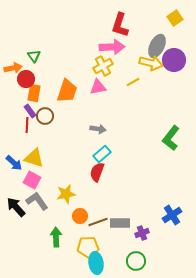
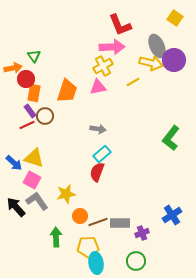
yellow square: rotated 21 degrees counterclockwise
red L-shape: rotated 40 degrees counterclockwise
gray ellipse: rotated 50 degrees counterclockwise
red line: rotated 63 degrees clockwise
